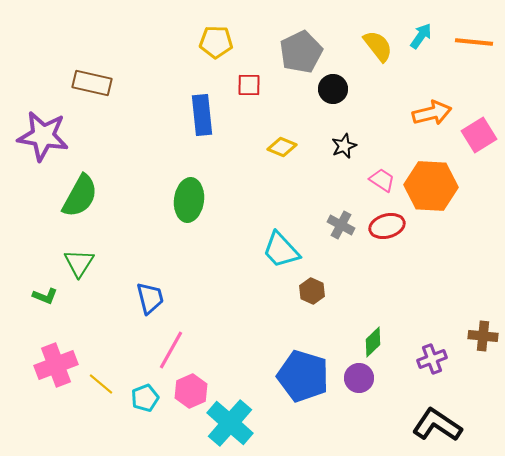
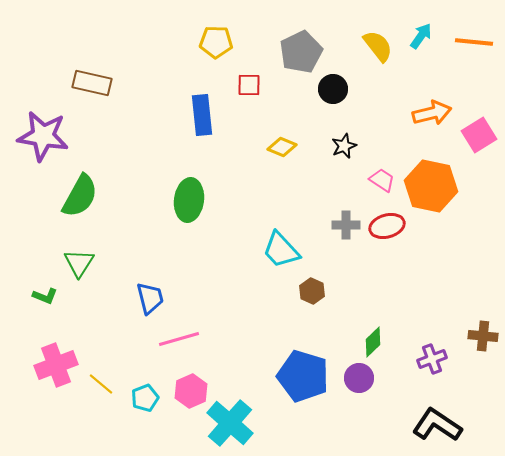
orange hexagon: rotated 9 degrees clockwise
gray cross: moved 5 px right; rotated 28 degrees counterclockwise
pink line: moved 8 px right, 11 px up; rotated 45 degrees clockwise
